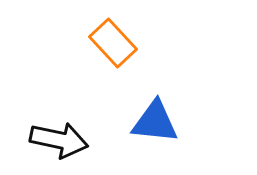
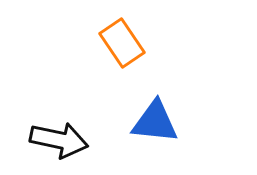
orange rectangle: moved 9 px right; rotated 9 degrees clockwise
